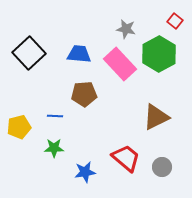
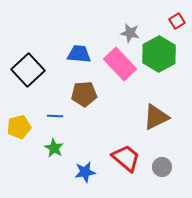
red square: moved 2 px right; rotated 21 degrees clockwise
gray star: moved 4 px right, 4 px down
black square: moved 1 px left, 17 px down
green star: rotated 30 degrees clockwise
